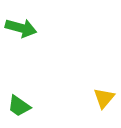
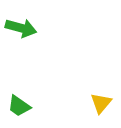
yellow triangle: moved 3 px left, 5 px down
